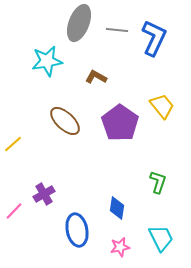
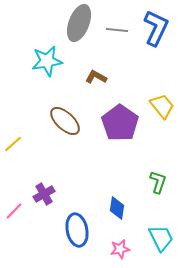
blue L-shape: moved 2 px right, 10 px up
pink star: moved 2 px down
